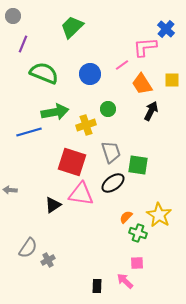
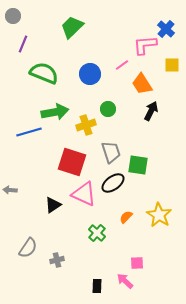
pink L-shape: moved 2 px up
yellow square: moved 15 px up
pink triangle: moved 3 px right; rotated 16 degrees clockwise
green cross: moved 41 px left; rotated 24 degrees clockwise
gray cross: moved 9 px right; rotated 16 degrees clockwise
